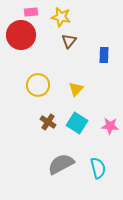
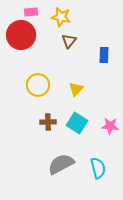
brown cross: rotated 35 degrees counterclockwise
